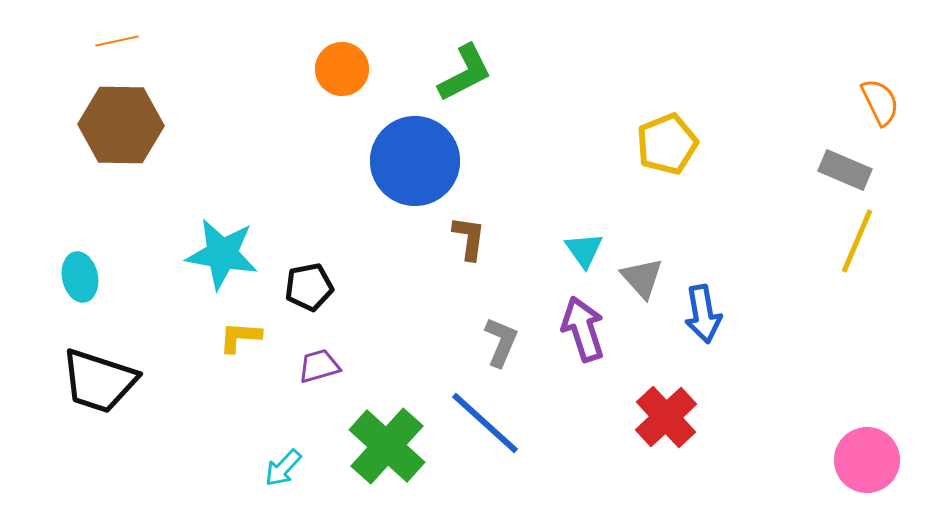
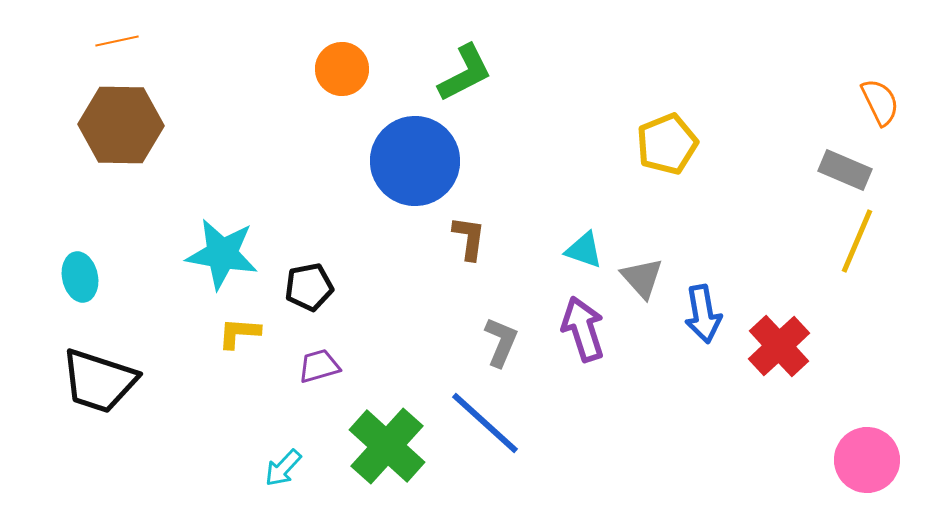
cyan triangle: rotated 36 degrees counterclockwise
yellow L-shape: moved 1 px left, 4 px up
red cross: moved 113 px right, 71 px up
